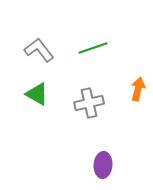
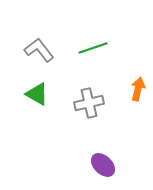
purple ellipse: rotated 50 degrees counterclockwise
